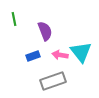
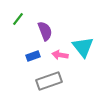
green line: moved 4 px right; rotated 48 degrees clockwise
cyan triangle: moved 2 px right, 5 px up
gray rectangle: moved 4 px left
